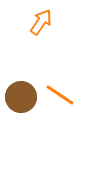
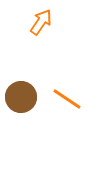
orange line: moved 7 px right, 4 px down
